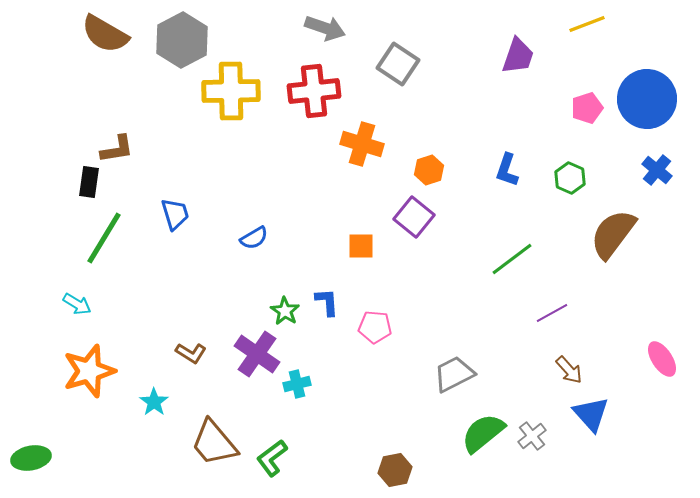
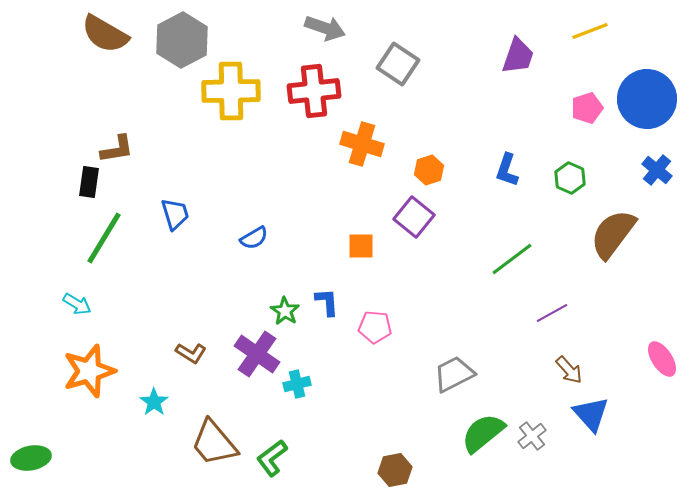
yellow line at (587, 24): moved 3 px right, 7 px down
